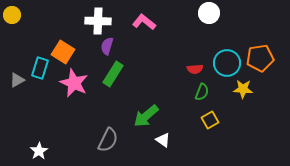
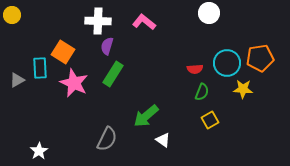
cyan rectangle: rotated 20 degrees counterclockwise
gray semicircle: moved 1 px left, 1 px up
